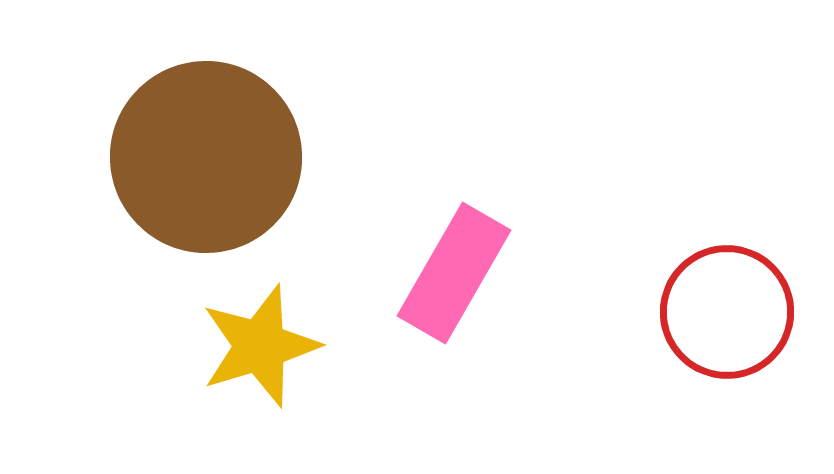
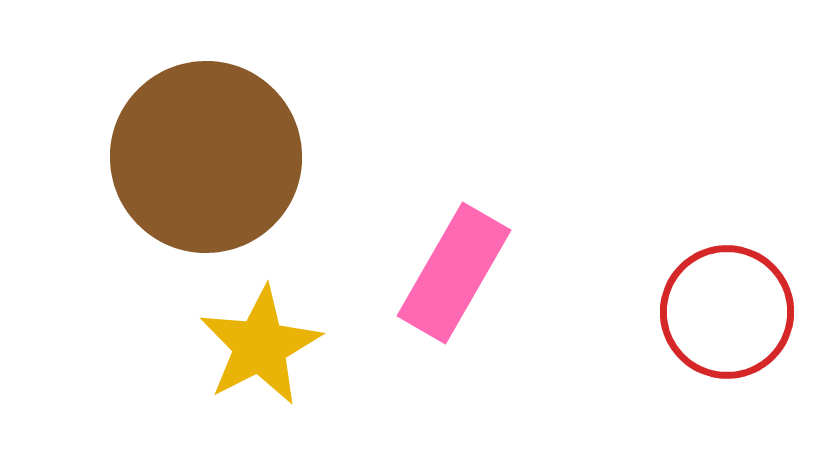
yellow star: rotated 10 degrees counterclockwise
